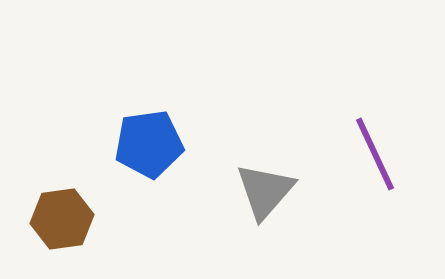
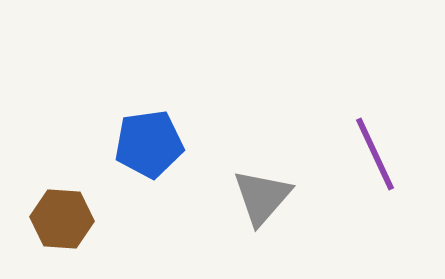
gray triangle: moved 3 px left, 6 px down
brown hexagon: rotated 12 degrees clockwise
